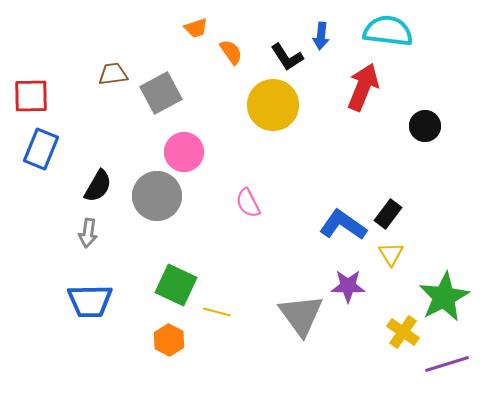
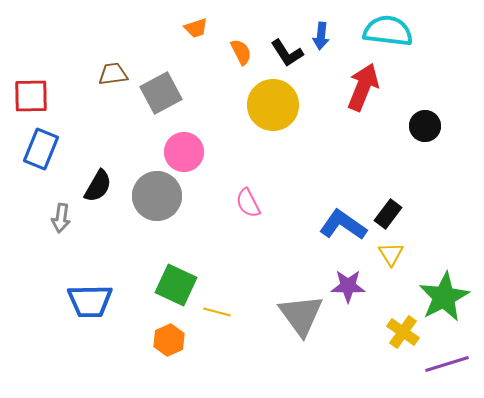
orange semicircle: moved 10 px right; rotated 8 degrees clockwise
black L-shape: moved 4 px up
gray arrow: moved 27 px left, 15 px up
orange hexagon: rotated 8 degrees clockwise
